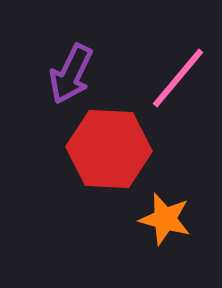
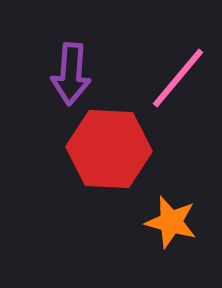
purple arrow: rotated 22 degrees counterclockwise
orange star: moved 6 px right, 3 px down
